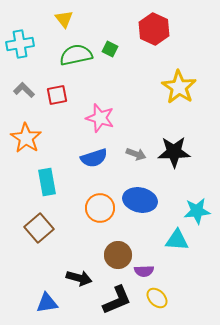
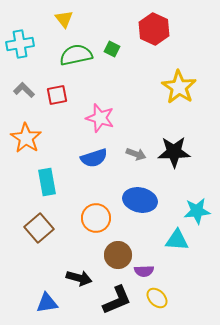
green square: moved 2 px right
orange circle: moved 4 px left, 10 px down
